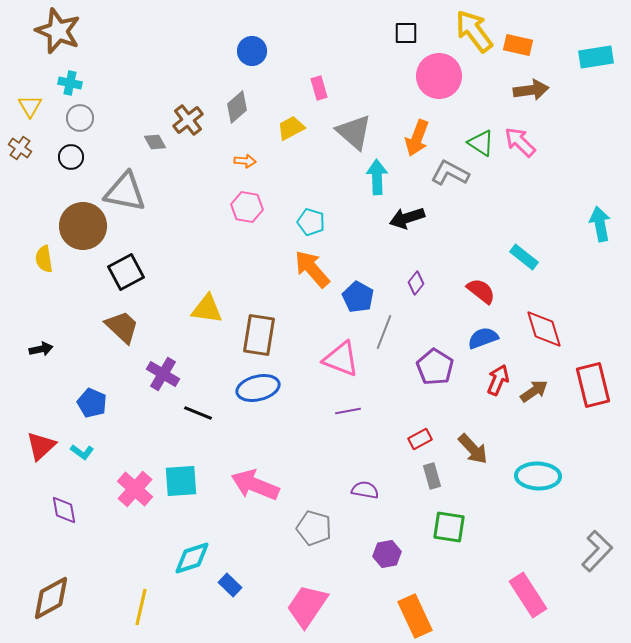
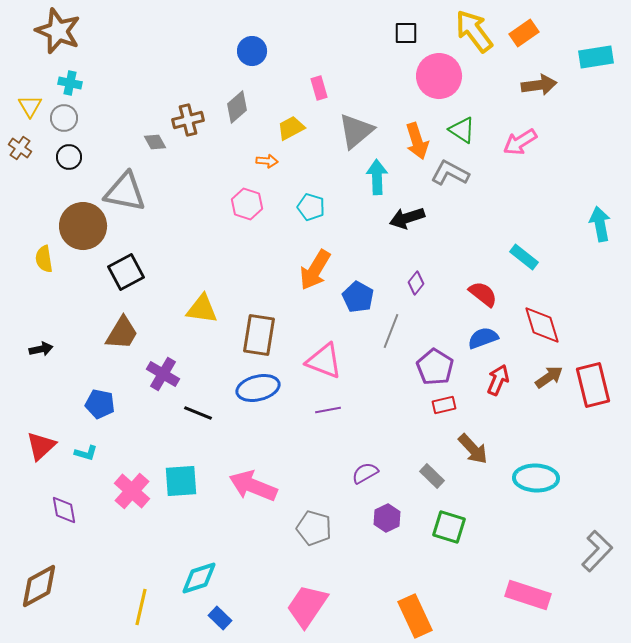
orange rectangle at (518, 45): moved 6 px right, 12 px up; rotated 48 degrees counterclockwise
brown arrow at (531, 90): moved 8 px right, 5 px up
gray circle at (80, 118): moved 16 px left
brown cross at (188, 120): rotated 24 degrees clockwise
gray triangle at (354, 132): moved 2 px right, 1 px up; rotated 39 degrees clockwise
orange arrow at (417, 138): moved 3 px down; rotated 39 degrees counterclockwise
pink arrow at (520, 142): rotated 76 degrees counterclockwise
green triangle at (481, 143): moved 19 px left, 13 px up
black circle at (71, 157): moved 2 px left
orange arrow at (245, 161): moved 22 px right
pink hexagon at (247, 207): moved 3 px up; rotated 8 degrees clockwise
cyan pentagon at (311, 222): moved 15 px up
orange arrow at (312, 269): moved 3 px right, 1 px down; rotated 108 degrees counterclockwise
red semicircle at (481, 291): moved 2 px right, 3 px down
yellow triangle at (207, 309): moved 5 px left
brown trapezoid at (122, 327): moved 6 px down; rotated 78 degrees clockwise
red diamond at (544, 329): moved 2 px left, 4 px up
gray line at (384, 332): moved 7 px right, 1 px up
pink triangle at (341, 359): moved 17 px left, 2 px down
brown arrow at (534, 391): moved 15 px right, 14 px up
blue pentagon at (92, 403): moved 8 px right, 1 px down; rotated 12 degrees counterclockwise
purple line at (348, 411): moved 20 px left, 1 px up
red rectangle at (420, 439): moved 24 px right, 34 px up; rotated 15 degrees clockwise
cyan L-shape at (82, 452): moved 4 px right, 1 px down; rotated 20 degrees counterclockwise
gray rectangle at (432, 476): rotated 30 degrees counterclockwise
cyan ellipse at (538, 476): moved 2 px left, 2 px down
pink arrow at (255, 485): moved 2 px left, 1 px down
pink cross at (135, 489): moved 3 px left, 2 px down
purple semicircle at (365, 490): moved 17 px up; rotated 40 degrees counterclockwise
green square at (449, 527): rotated 8 degrees clockwise
purple hexagon at (387, 554): moved 36 px up; rotated 16 degrees counterclockwise
cyan diamond at (192, 558): moved 7 px right, 20 px down
blue rectangle at (230, 585): moved 10 px left, 33 px down
pink rectangle at (528, 595): rotated 39 degrees counterclockwise
brown diamond at (51, 598): moved 12 px left, 12 px up
